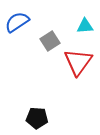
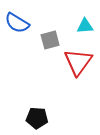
blue semicircle: moved 1 px down; rotated 115 degrees counterclockwise
gray square: moved 1 px up; rotated 18 degrees clockwise
